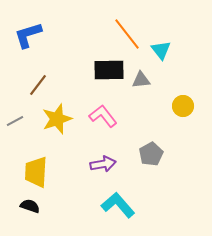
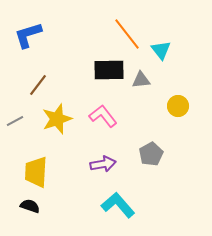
yellow circle: moved 5 px left
